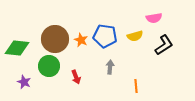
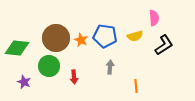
pink semicircle: rotated 84 degrees counterclockwise
brown circle: moved 1 px right, 1 px up
red arrow: moved 2 px left; rotated 16 degrees clockwise
